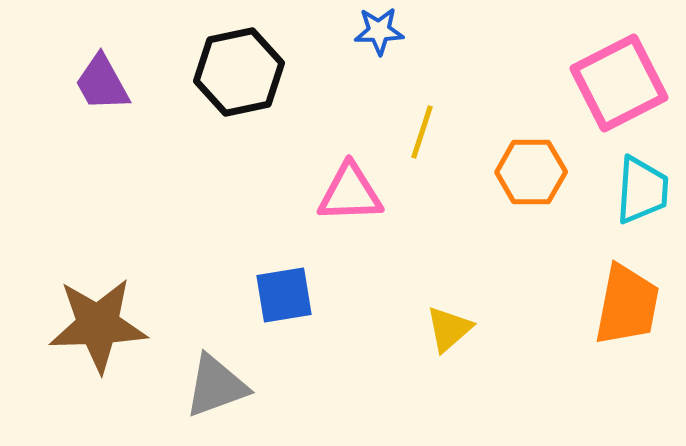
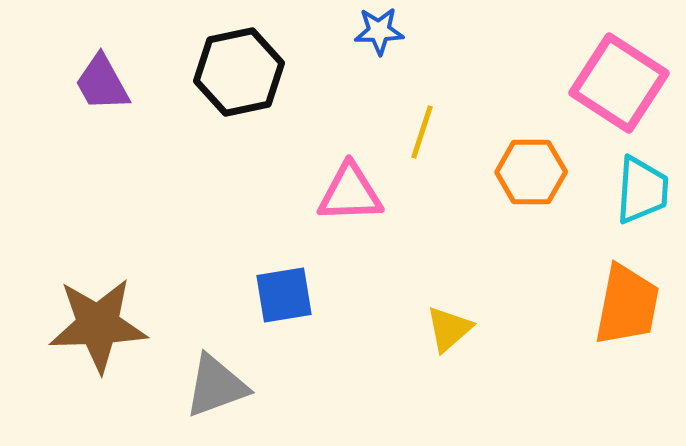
pink square: rotated 30 degrees counterclockwise
